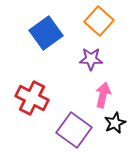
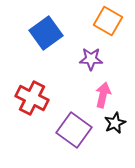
orange square: moved 9 px right; rotated 12 degrees counterclockwise
